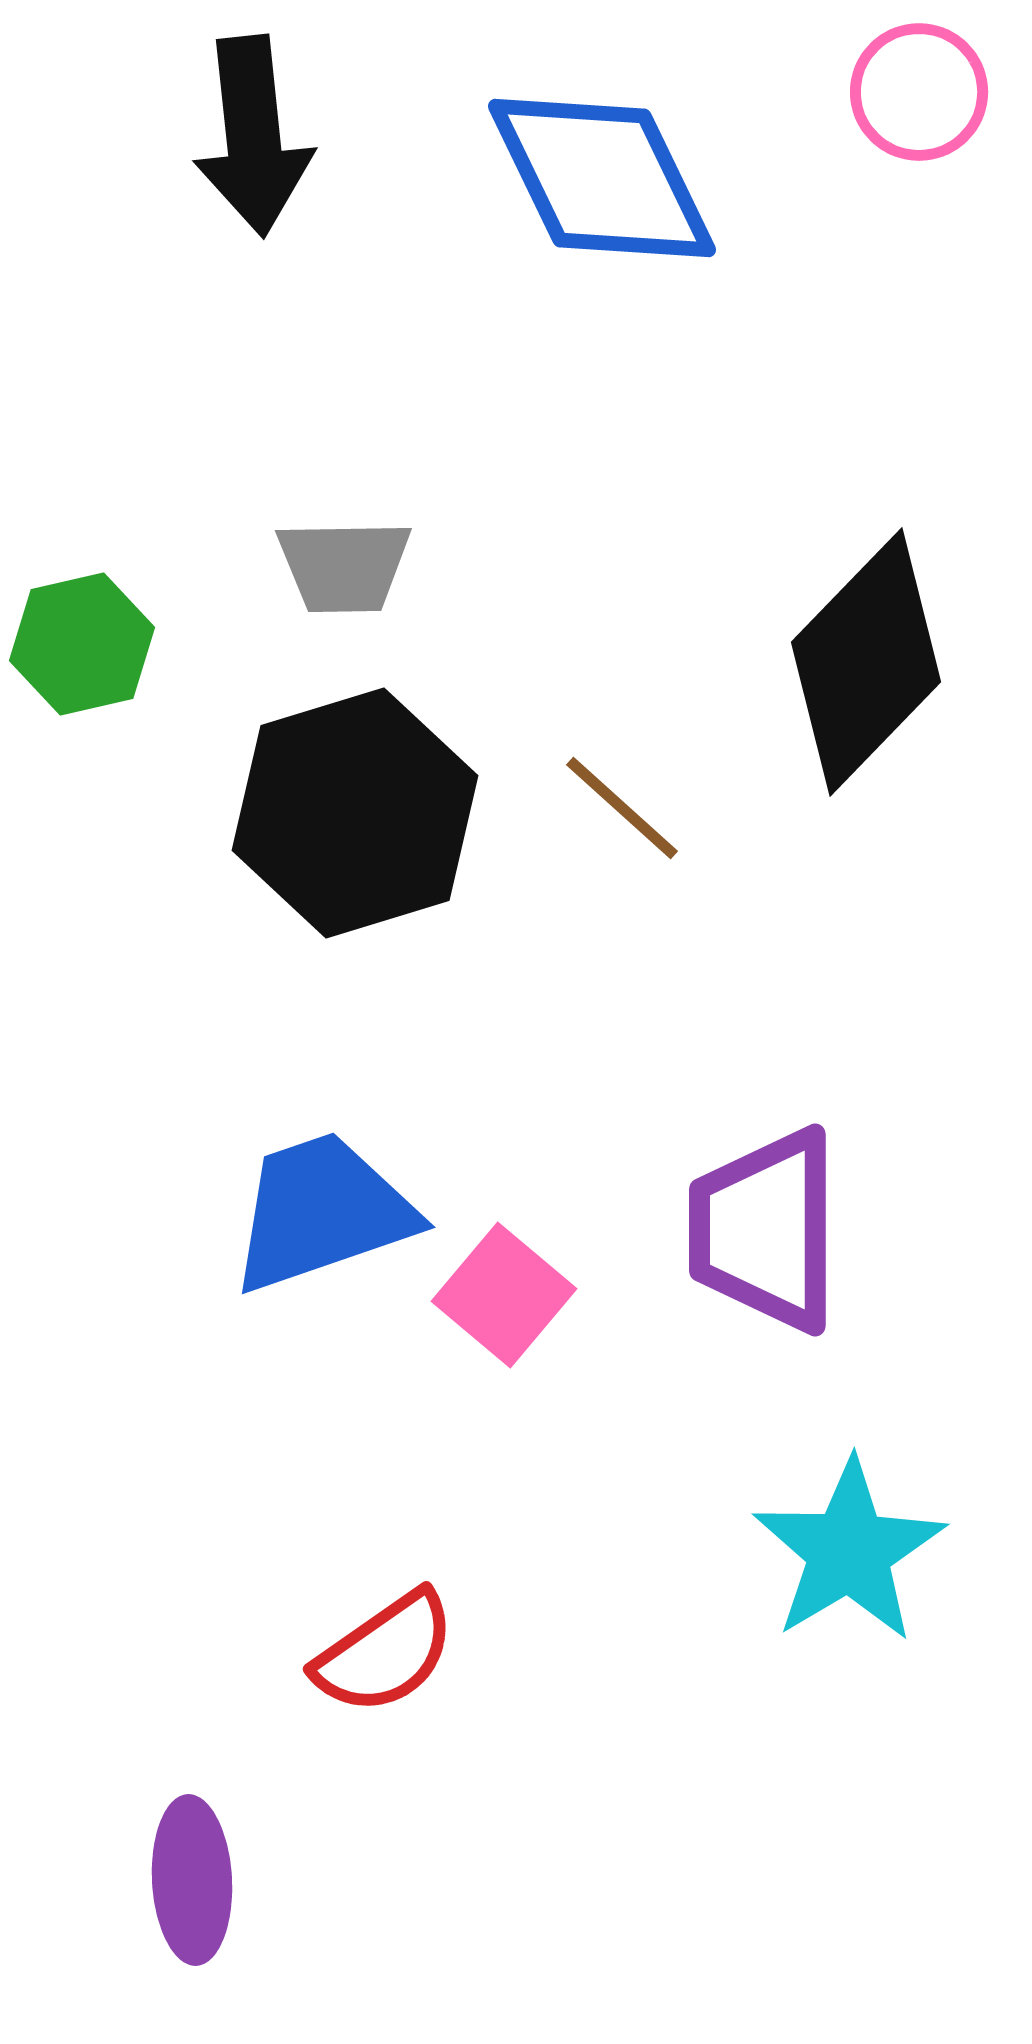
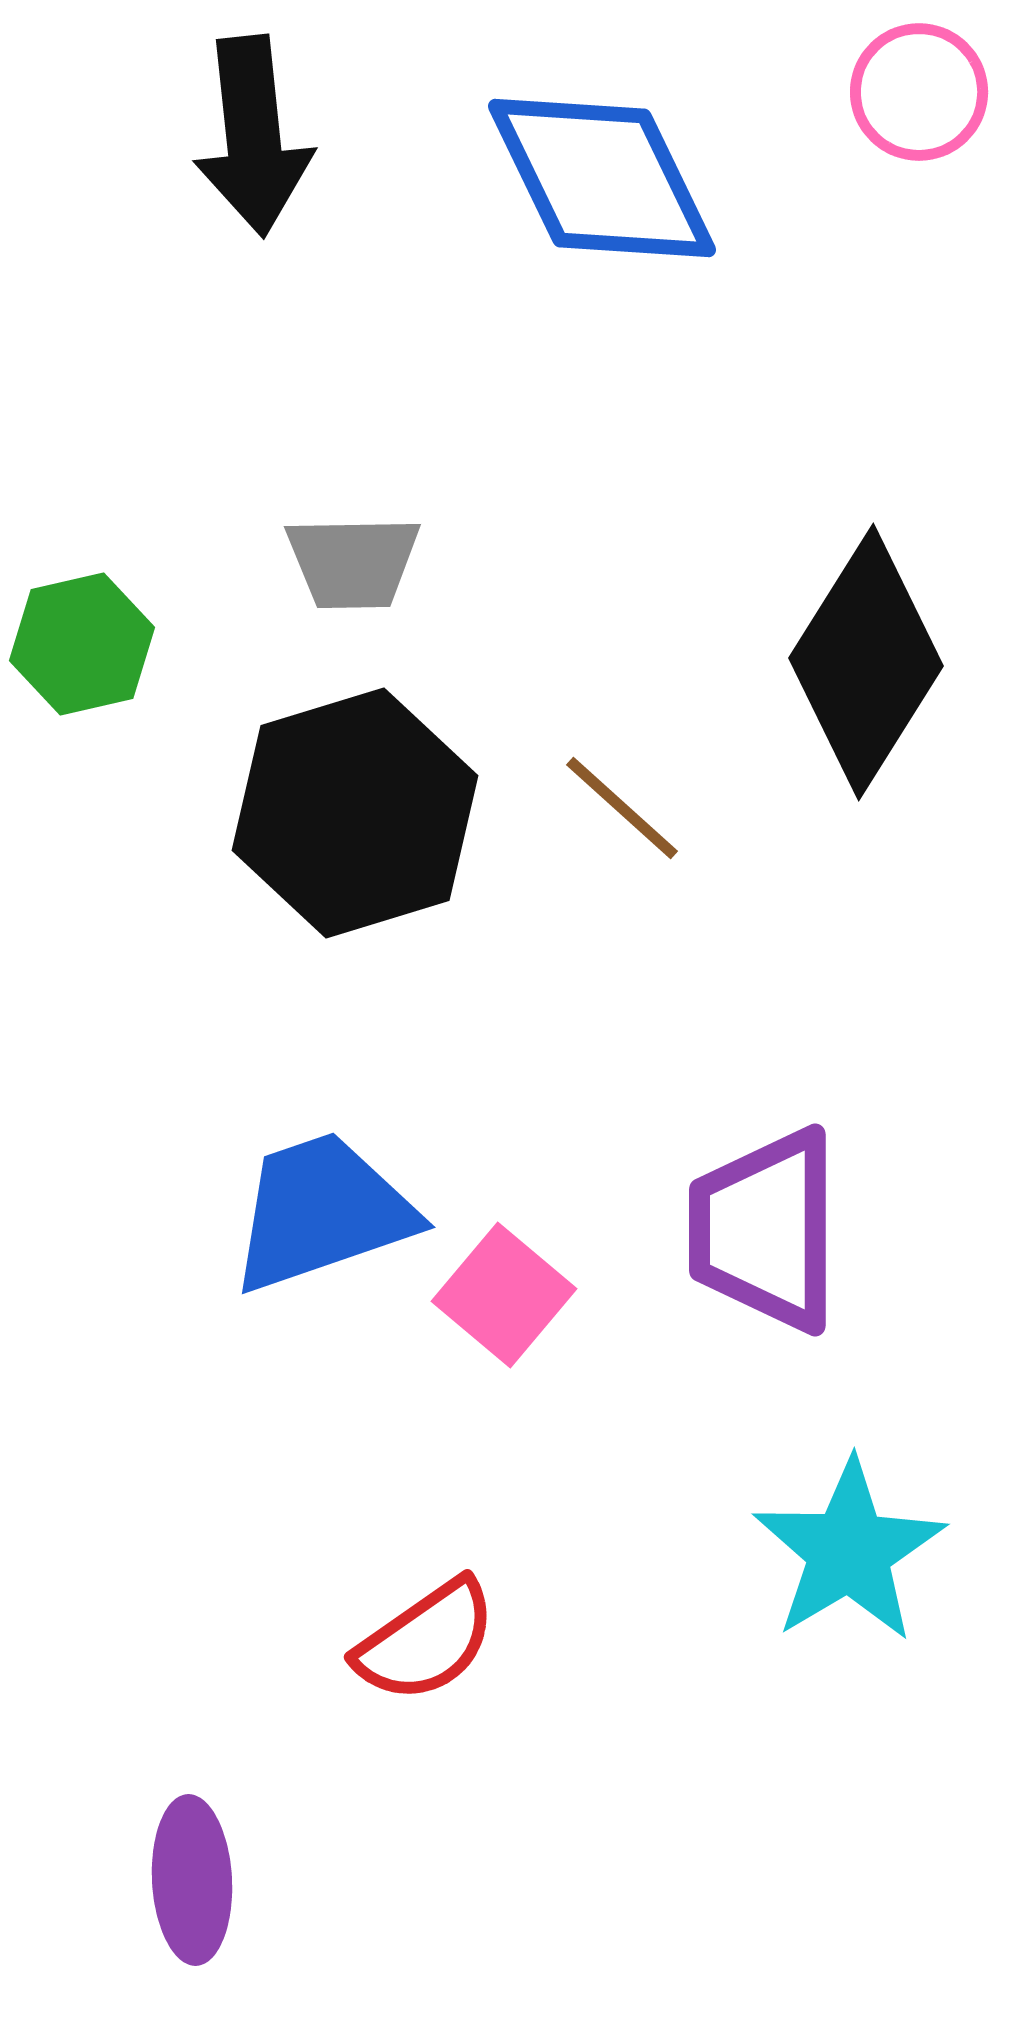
gray trapezoid: moved 9 px right, 4 px up
black diamond: rotated 12 degrees counterclockwise
red semicircle: moved 41 px right, 12 px up
